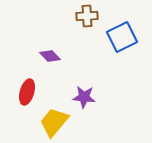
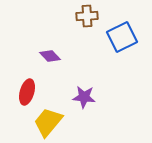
yellow trapezoid: moved 6 px left
